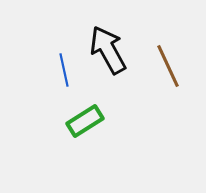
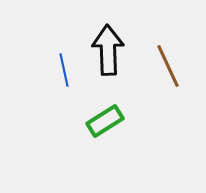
black arrow: rotated 27 degrees clockwise
green rectangle: moved 20 px right
